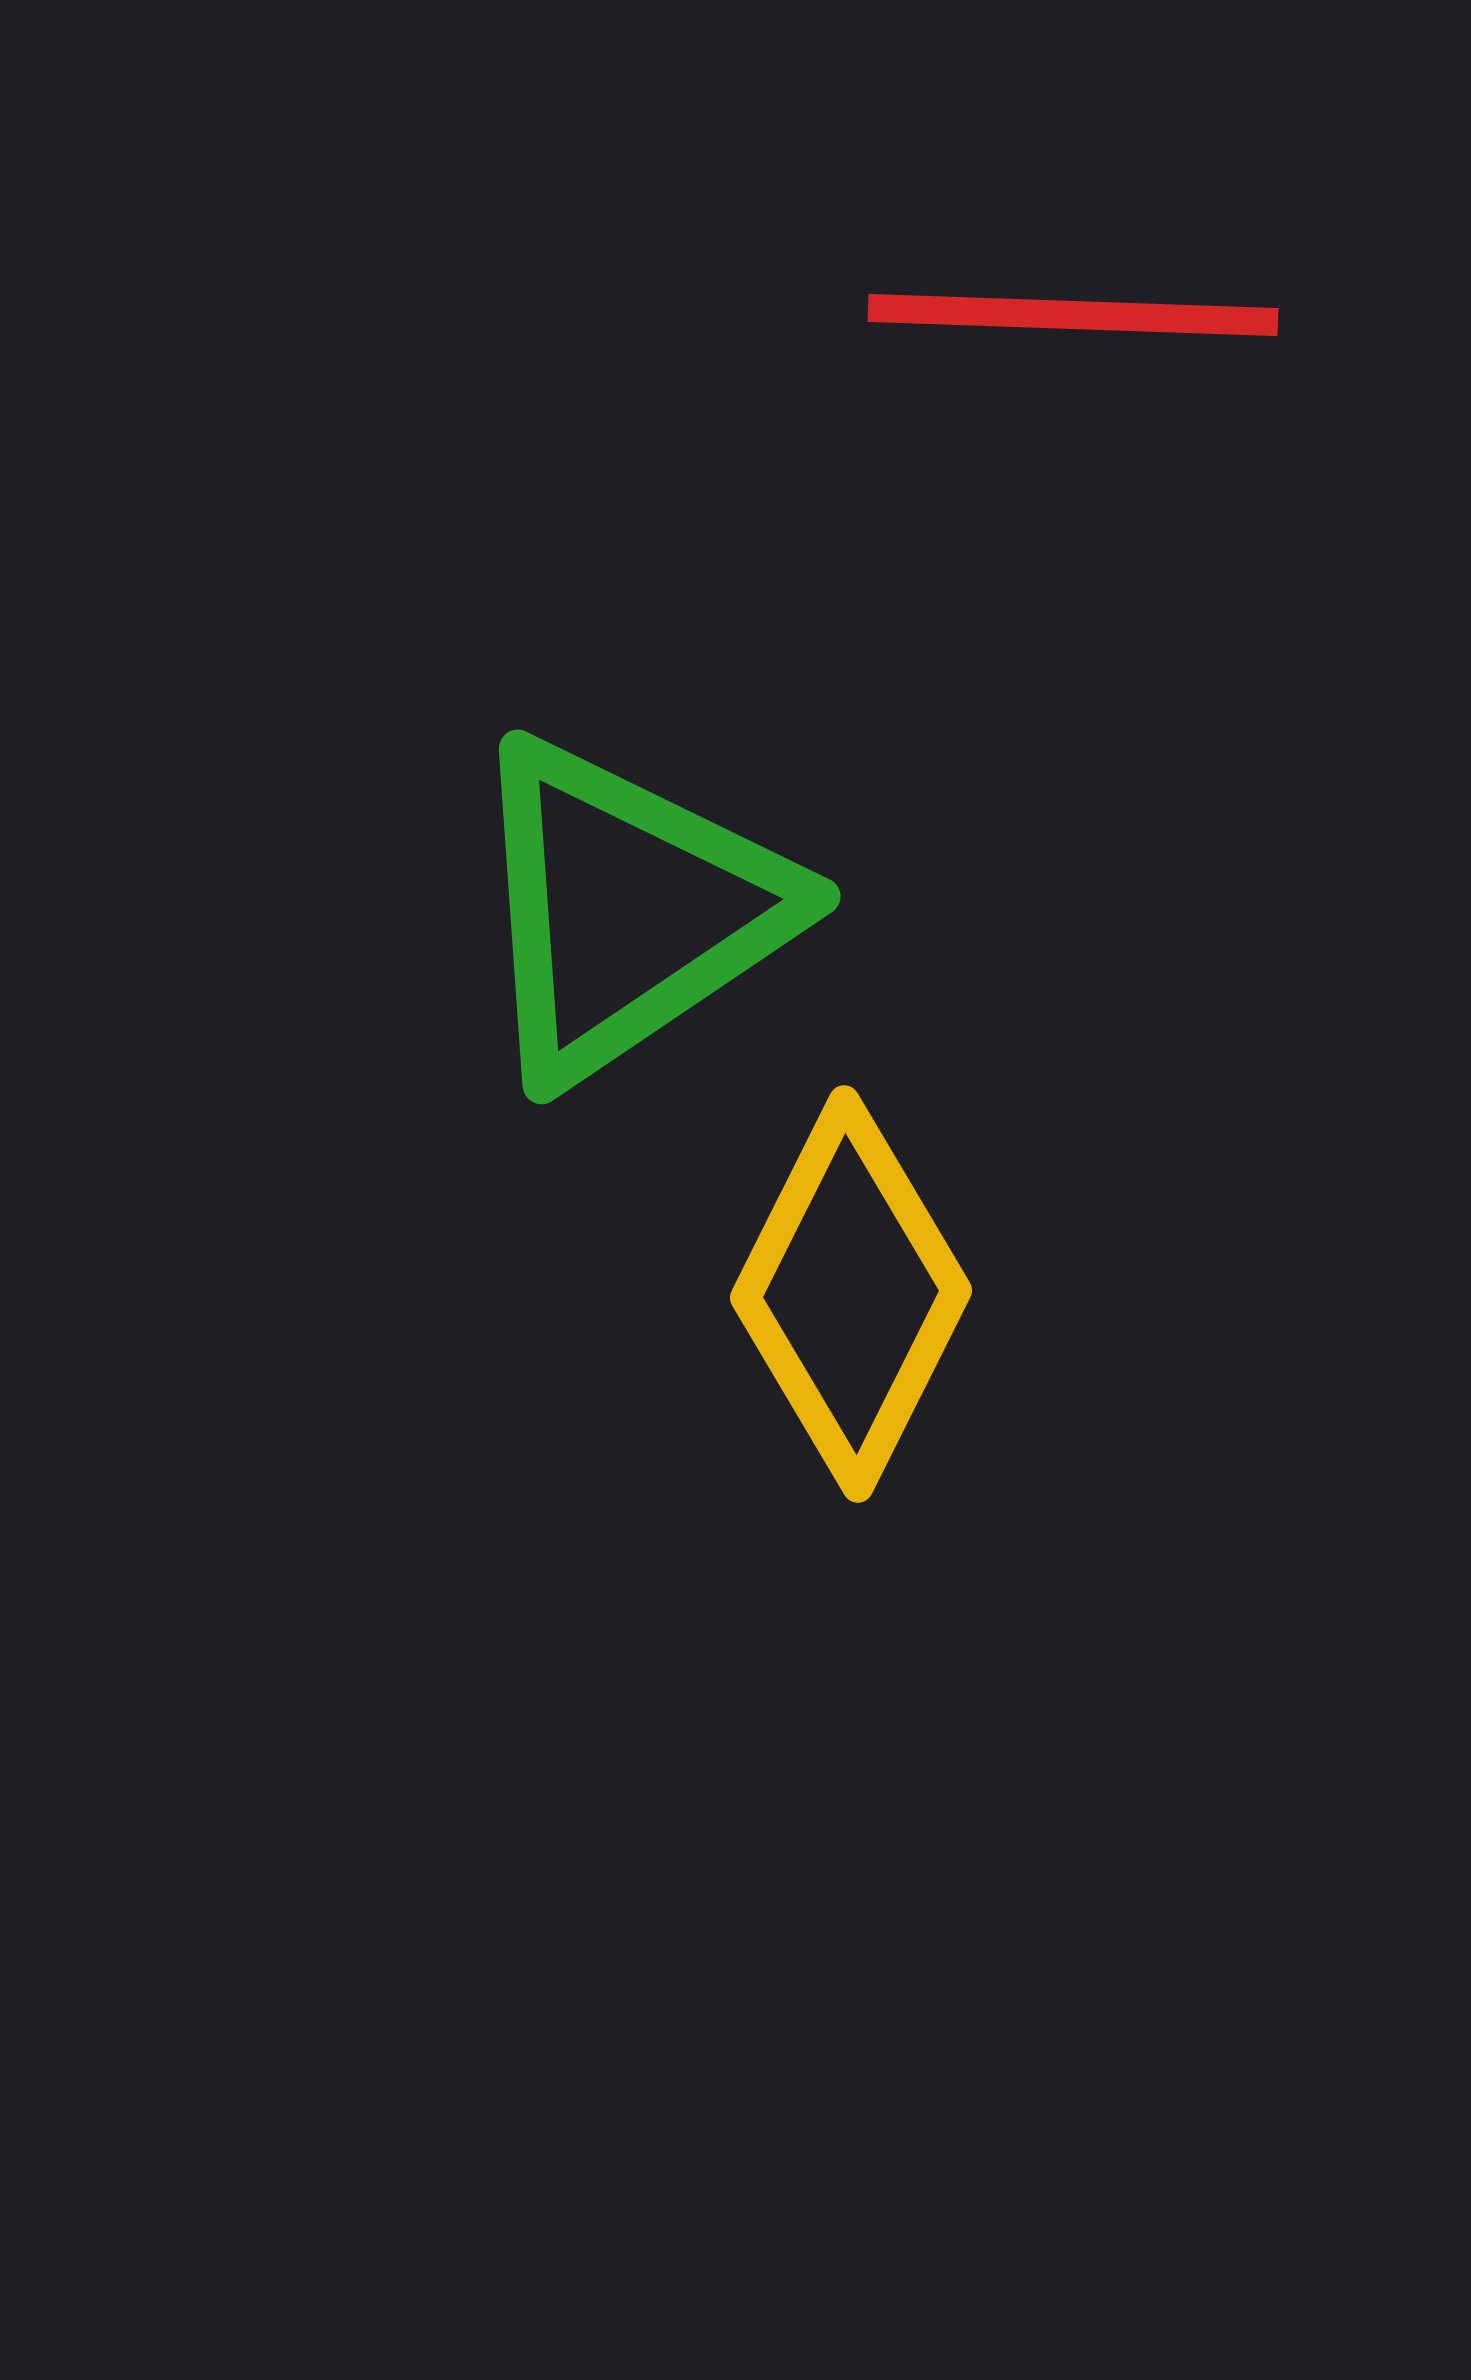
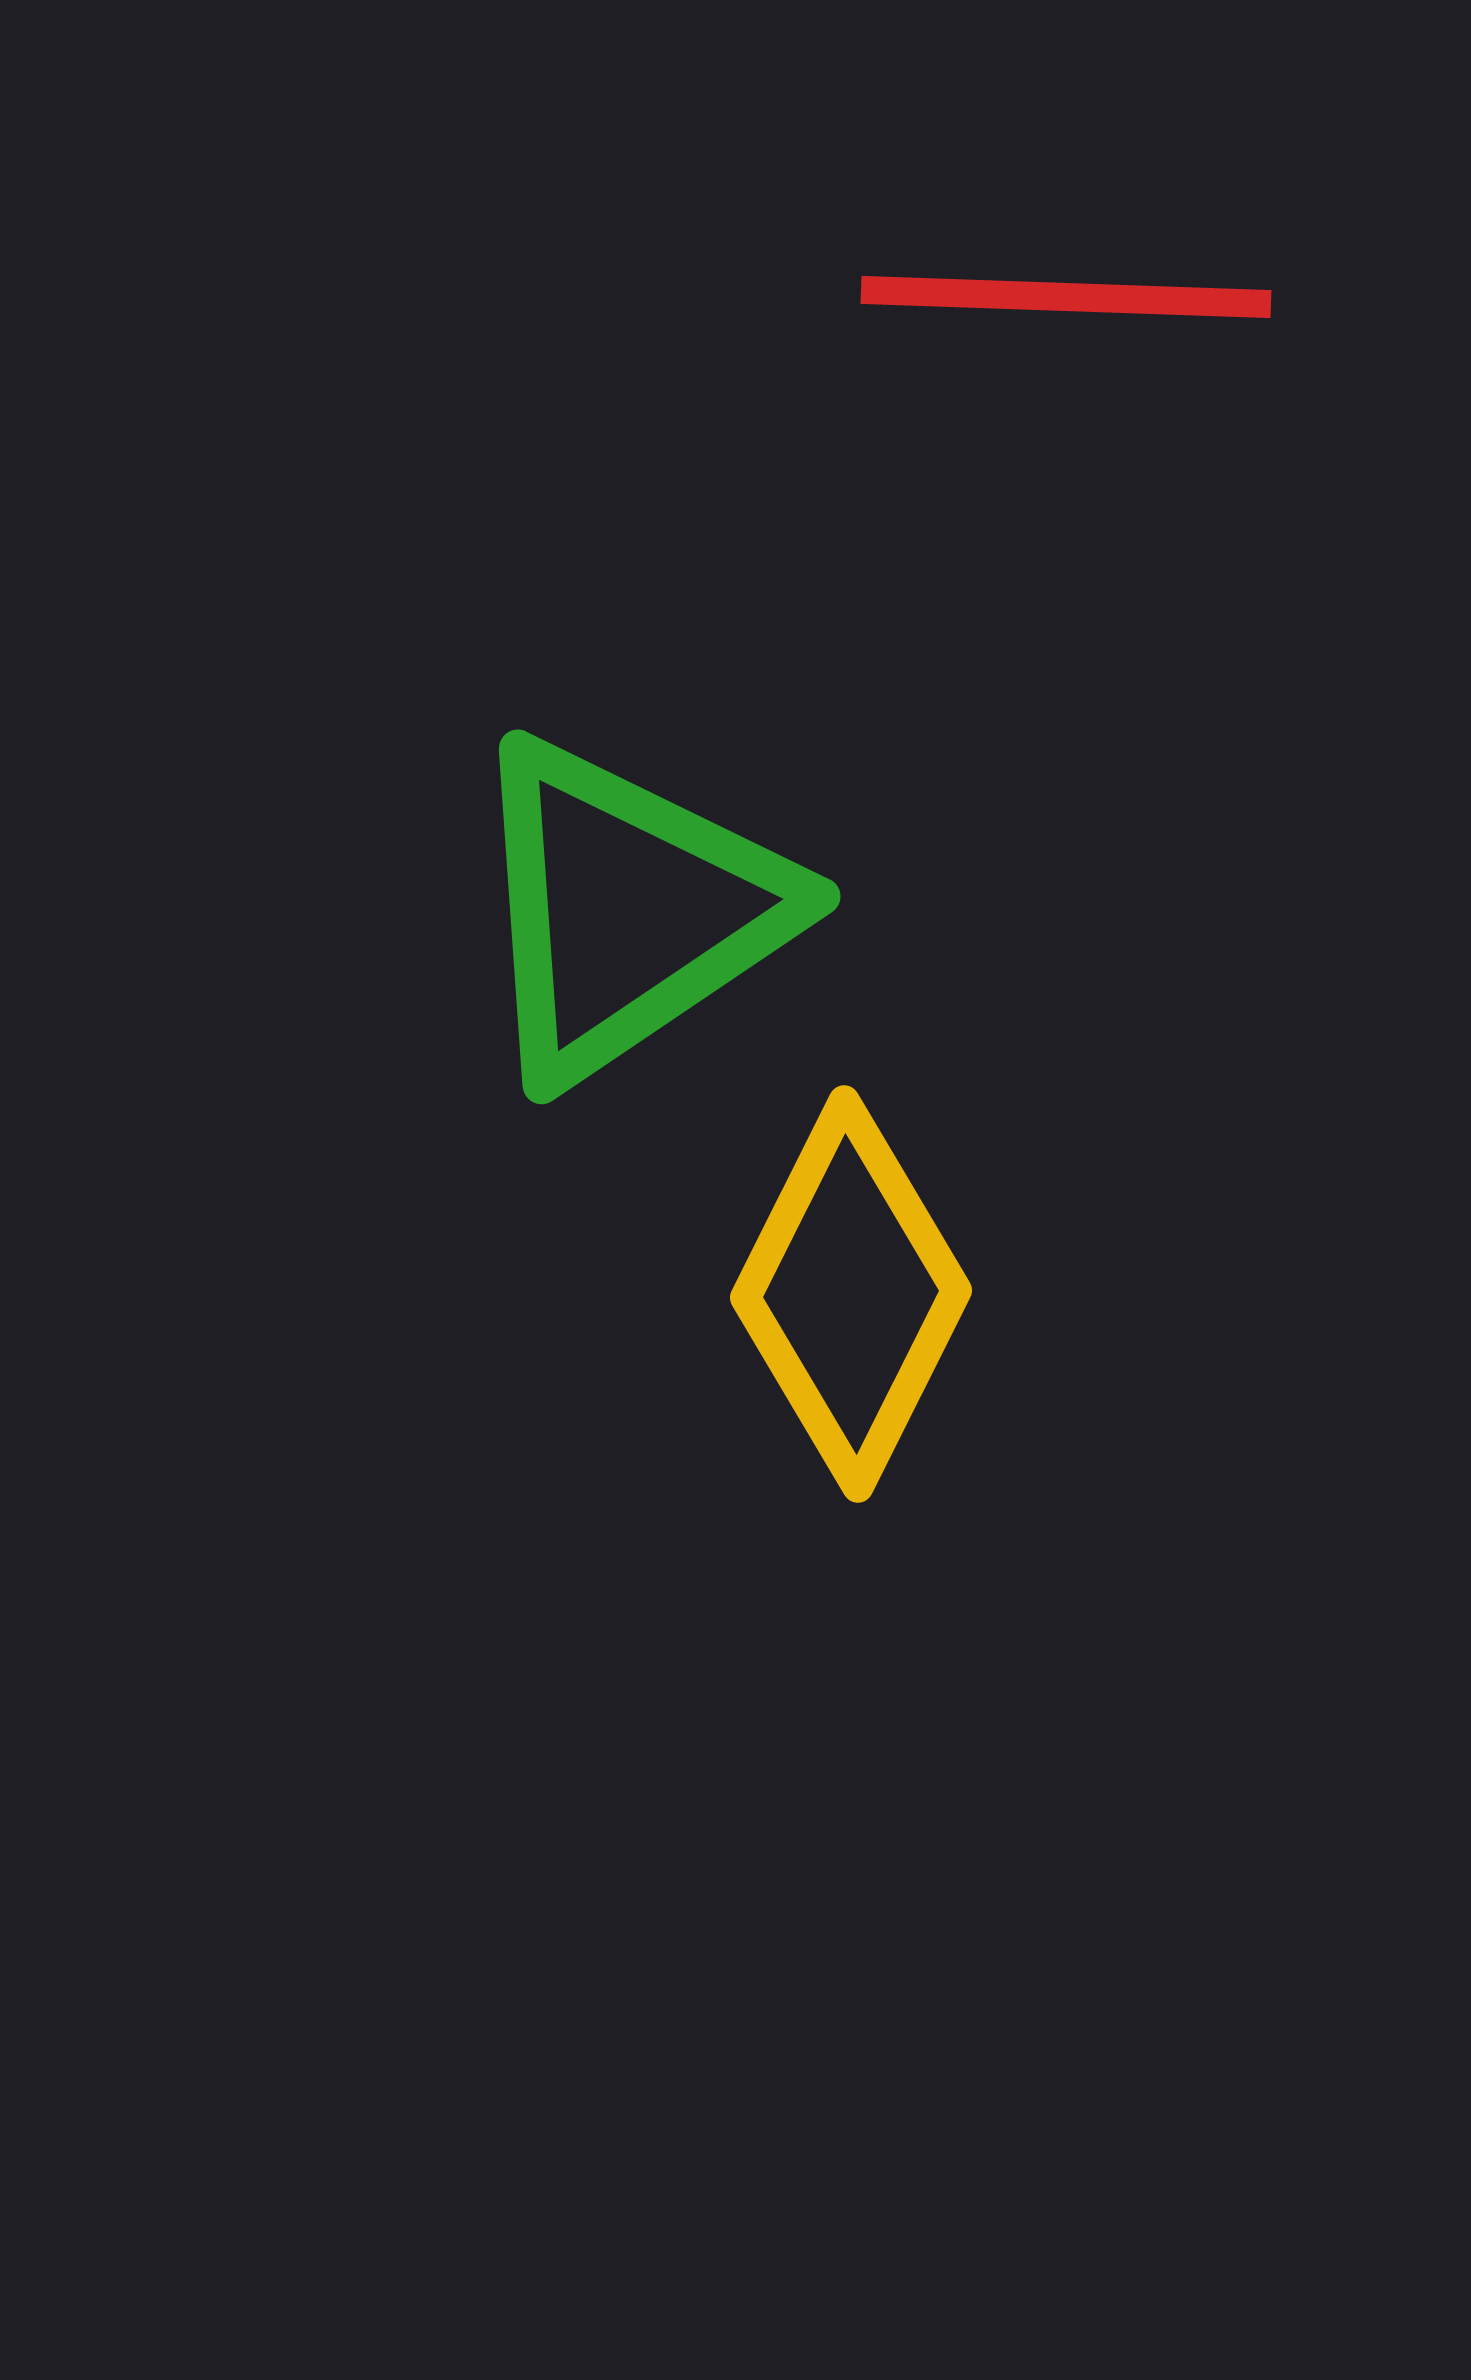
red line: moved 7 px left, 18 px up
